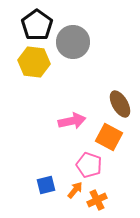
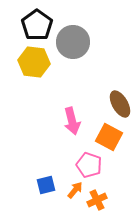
pink arrow: rotated 88 degrees clockwise
